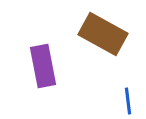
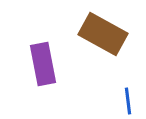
purple rectangle: moved 2 px up
